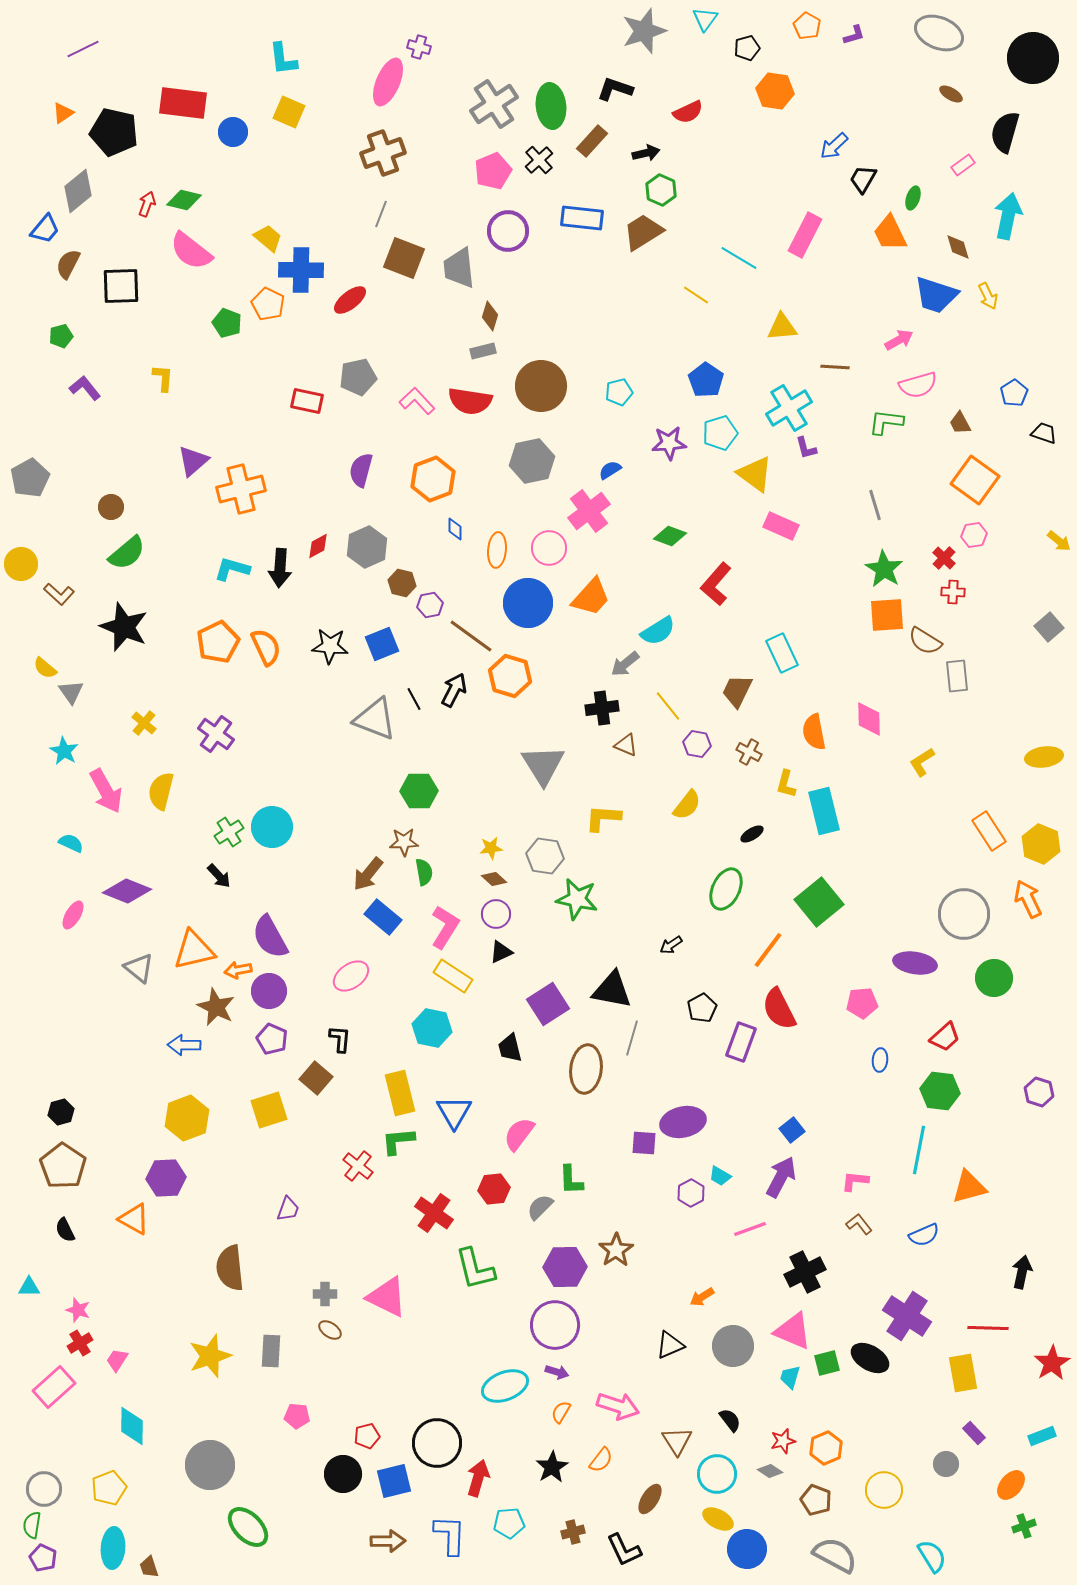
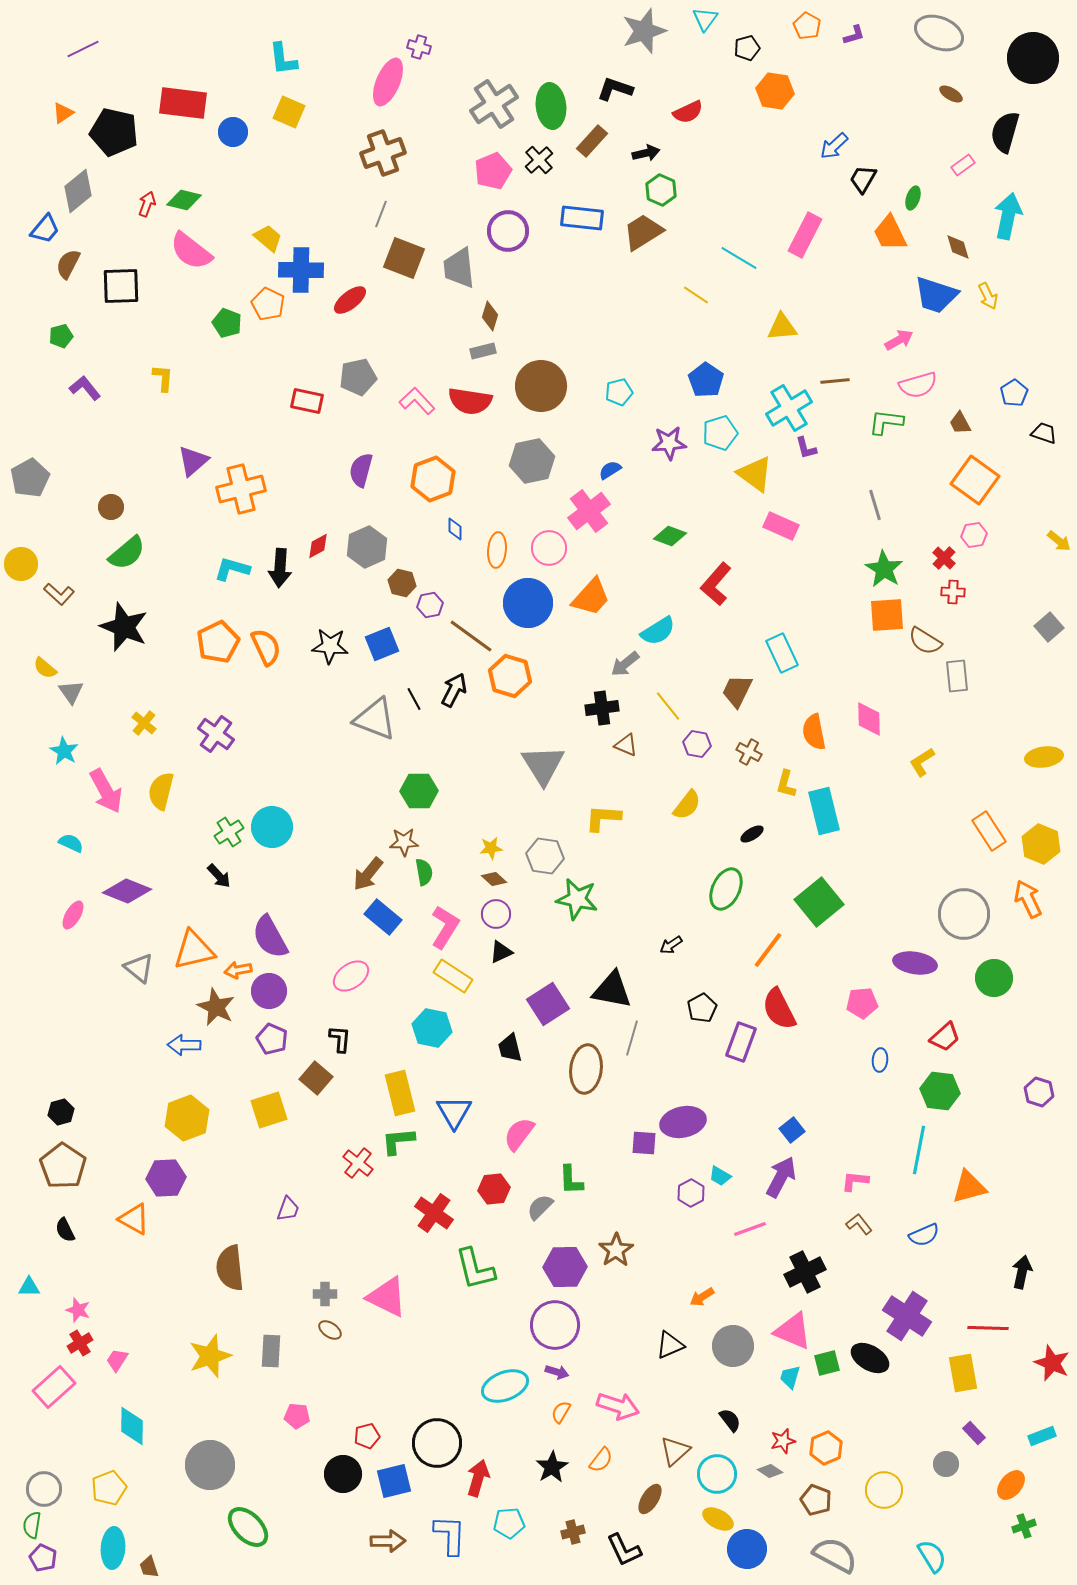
brown line at (835, 367): moved 14 px down; rotated 8 degrees counterclockwise
red cross at (358, 1166): moved 3 px up
red star at (1052, 1363): rotated 18 degrees counterclockwise
brown triangle at (677, 1441): moved 2 px left, 10 px down; rotated 20 degrees clockwise
